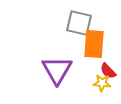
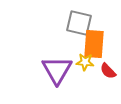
yellow star: moved 17 px left, 21 px up
